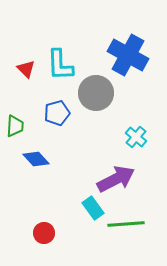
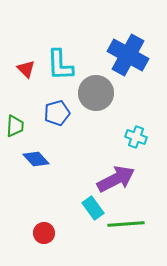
cyan cross: rotated 20 degrees counterclockwise
